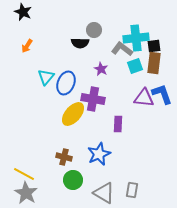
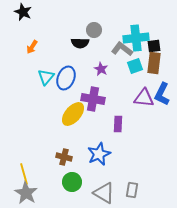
orange arrow: moved 5 px right, 1 px down
blue ellipse: moved 5 px up
blue L-shape: rotated 135 degrees counterclockwise
yellow line: rotated 45 degrees clockwise
green circle: moved 1 px left, 2 px down
